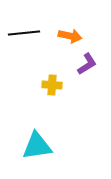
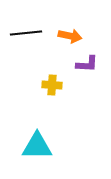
black line: moved 2 px right
purple L-shape: rotated 35 degrees clockwise
cyan triangle: rotated 8 degrees clockwise
